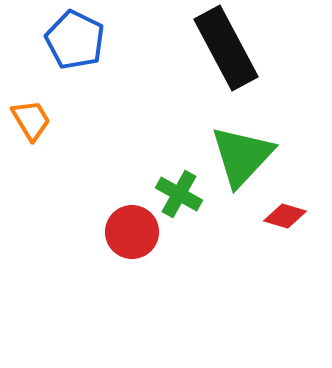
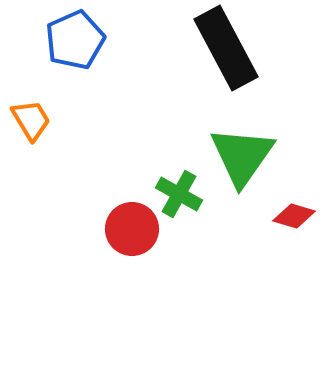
blue pentagon: rotated 22 degrees clockwise
green triangle: rotated 8 degrees counterclockwise
red diamond: moved 9 px right
red circle: moved 3 px up
